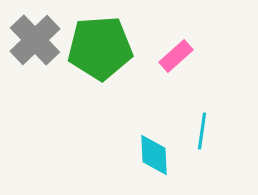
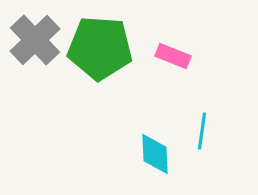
green pentagon: rotated 8 degrees clockwise
pink rectangle: moved 3 px left; rotated 64 degrees clockwise
cyan diamond: moved 1 px right, 1 px up
